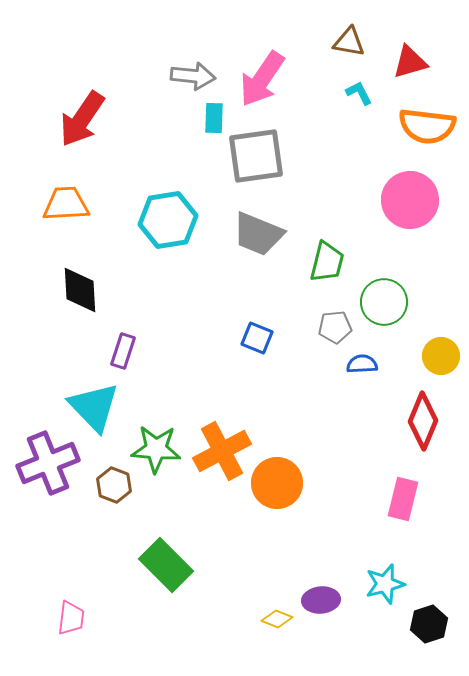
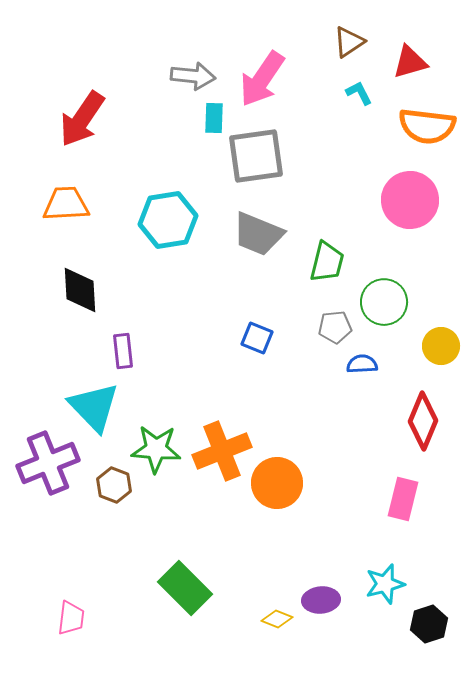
brown triangle: rotated 44 degrees counterclockwise
purple rectangle: rotated 24 degrees counterclockwise
yellow circle: moved 10 px up
orange cross: rotated 6 degrees clockwise
green rectangle: moved 19 px right, 23 px down
